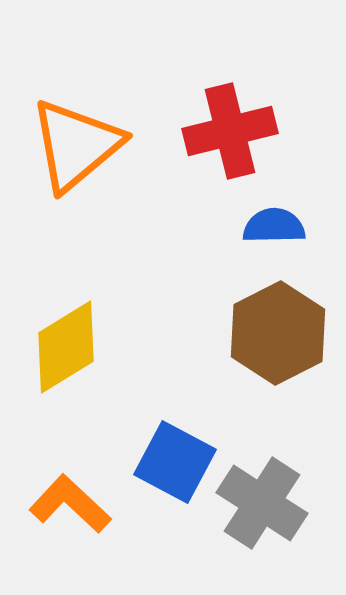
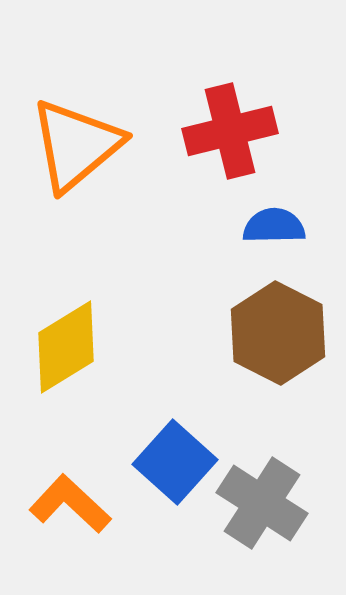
brown hexagon: rotated 6 degrees counterclockwise
blue square: rotated 14 degrees clockwise
